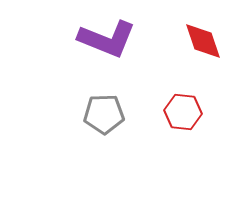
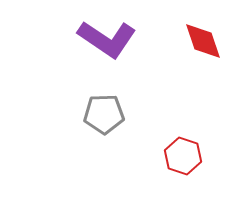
purple L-shape: rotated 12 degrees clockwise
red hexagon: moved 44 px down; rotated 12 degrees clockwise
